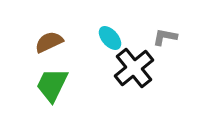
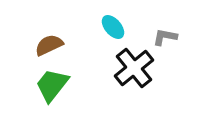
cyan ellipse: moved 3 px right, 11 px up
brown semicircle: moved 3 px down
green trapezoid: rotated 12 degrees clockwise
